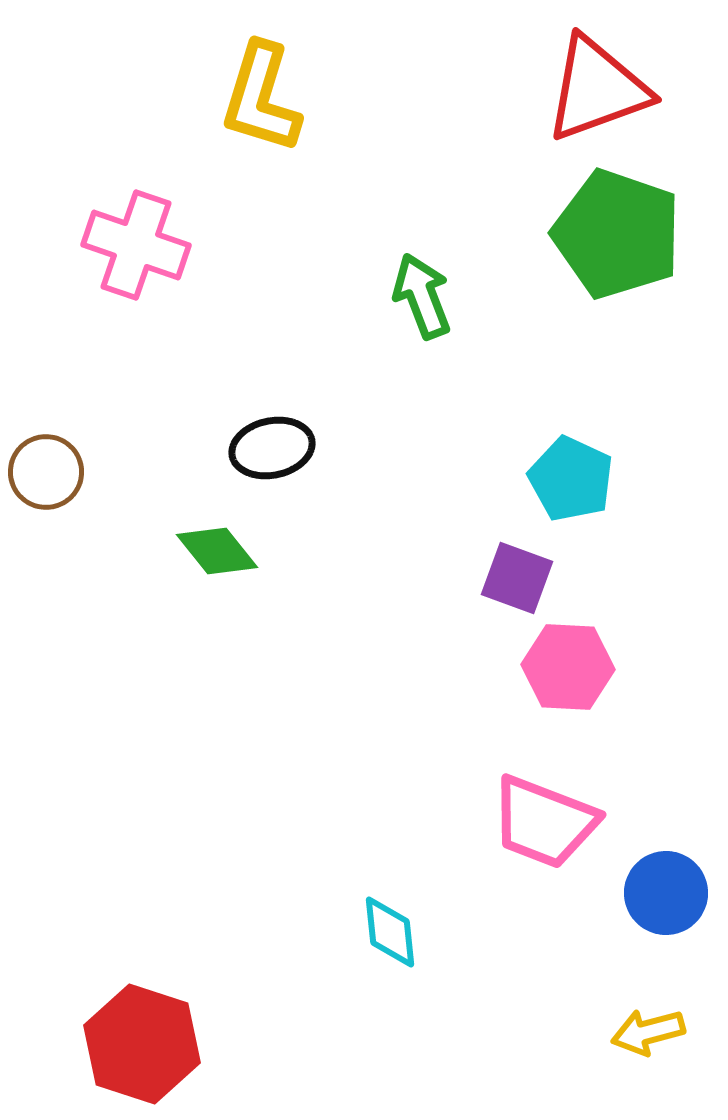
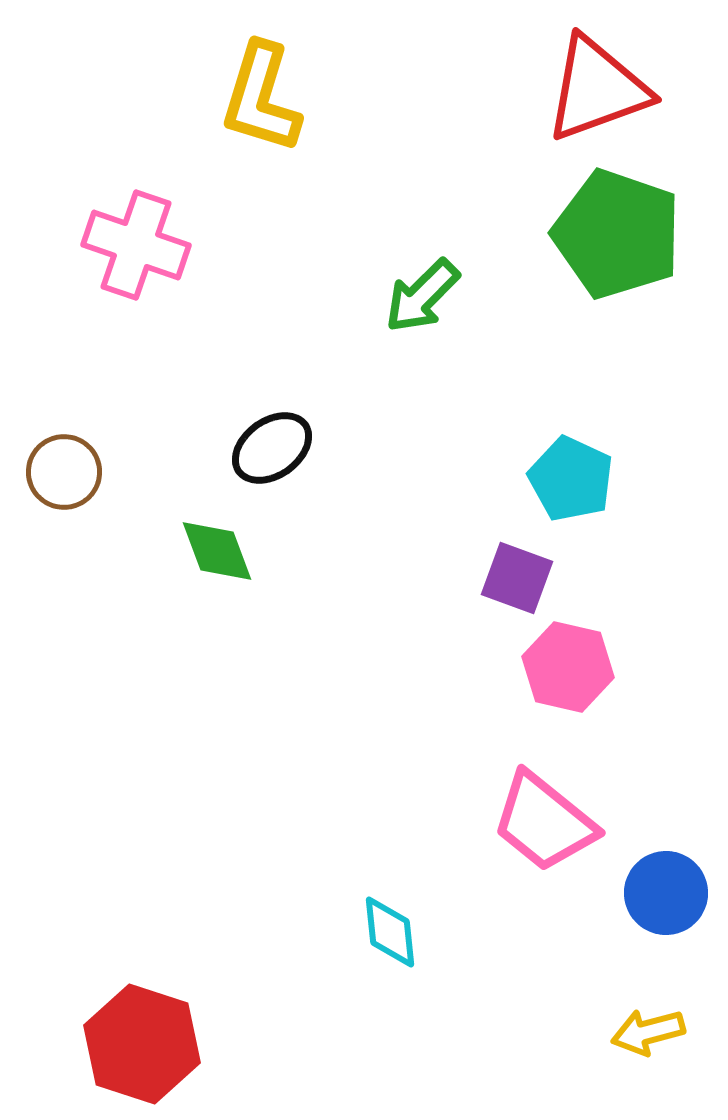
green arrow: rotated 114 degrees counterclockwise
black ellipse: rotated 24 degrees counterclockwise
brown circle: moved 18 px right
green diamond: rotated 18 degrees clockwise
pink hexagon: rotated 10 degrees clockwise
pink trapezoid: rotated 18 degrees clockwise
